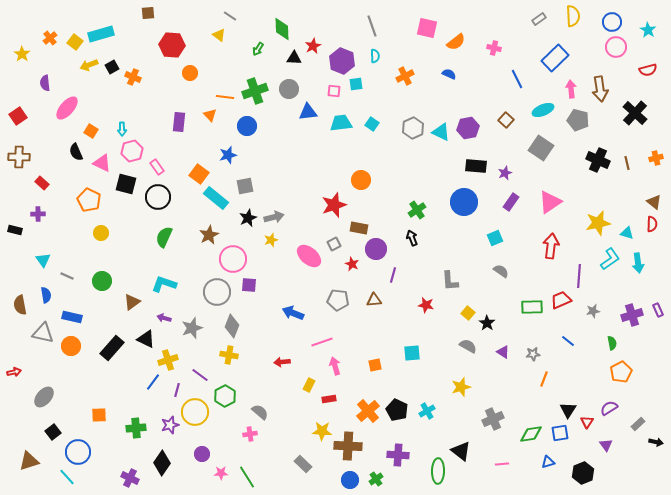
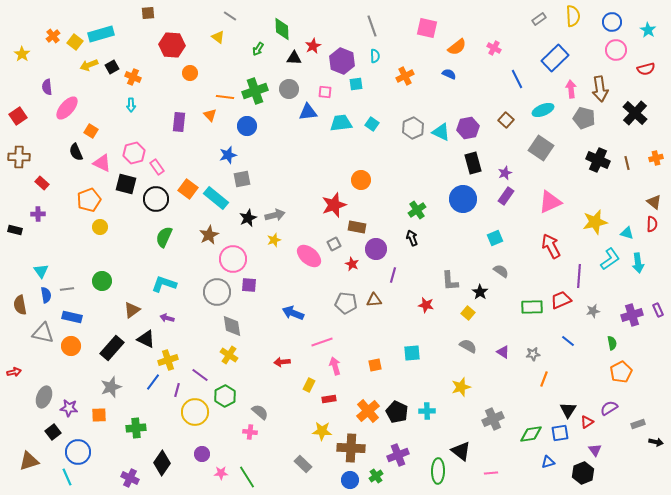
yellow triangle at (219, 35): moved 1 px left, 2 px down
orange cross at (50, 38): moved 3 px right, 2 px up
orange semicircle at (456, 42): moved 1 px right, 5 px down
pink circle at (616, 47): moved 3 px down
pink cross at (494, 48): rotated 16 degrees clockwise
red semicircle at (648, 70): moved 2 px left, 1 px up
purple semicircle at (45, 83): moved 2 px right, 4 px down
pink square at (334, 91): moved 9 px left, 1 px down
gray pentagon at (578, 120): moved 6 px right, 2 px up
cyan arrow at (122, 129): moved 9 px right, 24 px up
pink hexagon at (132, 151): moved 2 px right, 2 px down
black rectangle at (476, 166): moved 3 px left, 3 px up; rotated 70 degrees clockwise
orange square at (199, 174): moved 11 px left, 15 px down
gray square at (245, 186): moved 3 px left, 7 px up
black circle at (158, 197): moved 2 px left, 2 px down
orange pentagon at (89, 200): rotated 25 degrees clockwise
blue circle at (464, 202): moved 1 px left, 3 px up
purple rectangle at (511, 202): moved 5 px left, 6 px up
pink triangle at (550, 202): rotated 10 degrees clockwise
gray arrow at (274, 217): moved 1 px right, 2 px up
yellow star at (598, 223): moved 3 px left, 1 px up
brown rectangle at (359, 228): moved 2 px left, 1 px up
yellow circle at (101, 233): moved 1 px left, 6 px up
yellow star at (271, 240): moved 3 px right
red arrow at (551, 246): rotated 35 degrees counterclockwise
cyan triangle at (43, 260): moved 2 px left, 11 px down
gray line at (67, 276): moved 13 px down; rotated 32 degrees counterclockwise
gray pentagon at (338, 300): moved 8 px right, 3 px down
brown triangle at (132, 302): moved 8 px down
purple arrow at (164, 318): moved 3 px right
black star at (487, 323): moved 7 px left, 31 px up
gray diamond at (232, 326): rotated 30 degrees counterclockwise
gray star at (192, 328): moved 81 px left, 59 px down
yellow cross at (229, 355): rotated 24 degrees clockwise
gray ellipse at (44, 397): rotated 20 degrees counterclockwise
black pentagon at (397, 410): moved 2 px down
cyan cross at (427, 411): rotated 28 degrees clockwise
red triangle at (587, 422): rotated 24 degrees clockwise
gray rectangle at (638, 424): rotated 24 degrees clockwise
purple star at (170, 425): moved 101 px left, 17 px up; rotated 24 degrees clockwise
pink cross at (250, 434): moved 2 px up; rotated 16 degrees clockwise
purple triangle at (606, 445): moved 11 px left, 5 px down
brown cross at (348, 446): moved 3 px right, 2 px down
purple cross at (398, 455): rotated 25 degrees counterclockwise
pink line at (502, 464): moved 11 px left, 9 px down
cyan line at (67, 477): rotated 18 degrees clockwise
green cross at (376, 479): moved 3 px up
